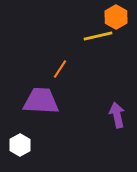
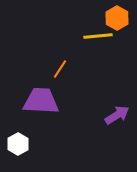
orange hexagon: moved 1 px right, 1 px down
yellow line: rotated 8 degrees clockwise
purple arrow: rotated 70 degrees clockwise
white hexagon: moved 2 px left, 1 px up
